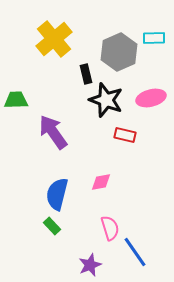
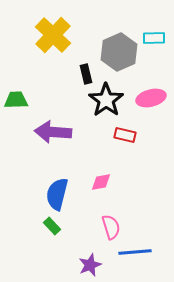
yellow cross: moved 1 px left, 4 px up; rotated 6 degrees counterclockwise
black star: rotated 16 degrees clockwise
purple arrow: rotated 51 degrees counterclockwise
pink semicircle: moved 1 px right, 1 px up
blue line: rotated 60 degrees counterclockwise
